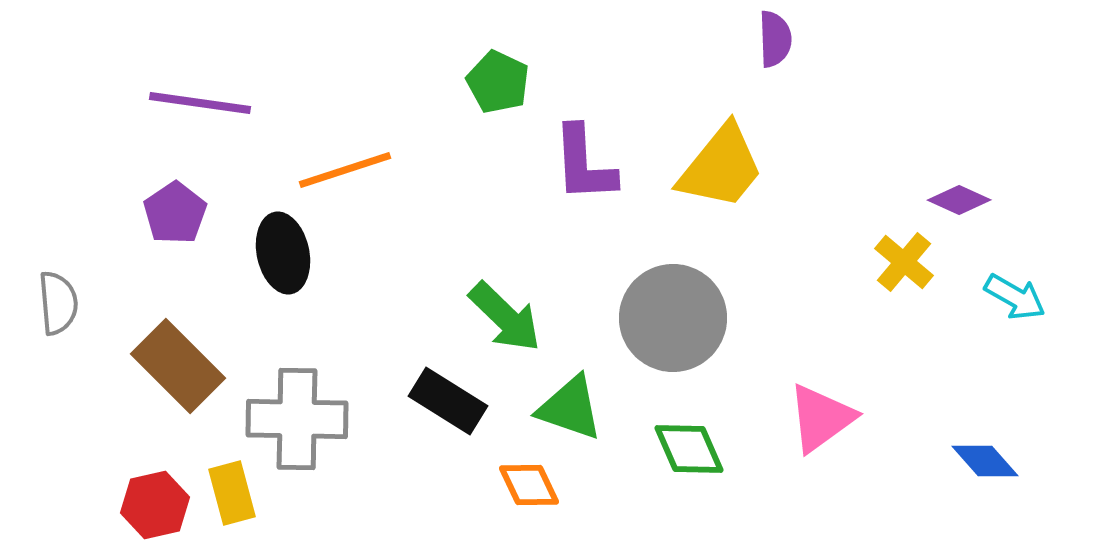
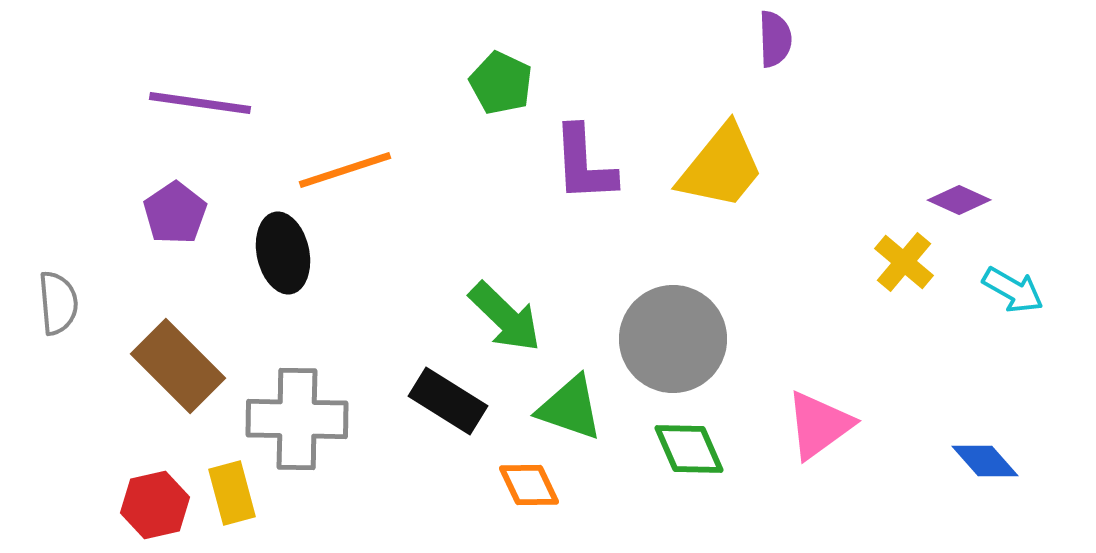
green pentagon: moved 3 px right, 1 px down
cyan arrow: moved 2 px left, 7 px up
gray circle: moved 21 px down
pink triangle: moved 2 px left, 7 px down
